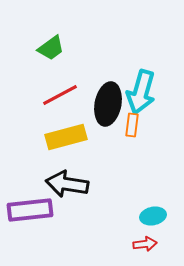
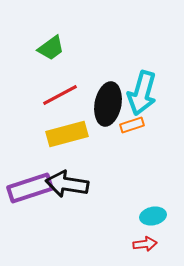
cyan arrow: moved 1 px right, 1 px down
orange rectangle: rotated 65 degrees clockwise
yellow rectangle: moved 1 px right, 3 px up
purple rectangle: moved 22 px up; rotated 12 degrees counterclockwise
